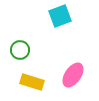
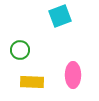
pink ellipse: rotated 35 degrees counterclockwise
yellow rectangle: rotated 15 degrees counterclockwise
